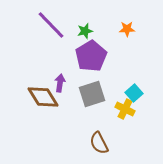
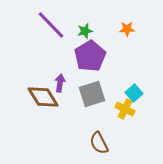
purple pentagon: moved 1 px left
